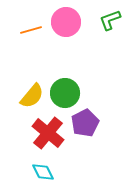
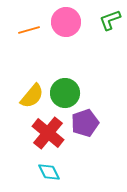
orange line: moved 2 px left
purple pentagon: rotated 8 degrees clockwise
cyan diamond: moved 6 px right
